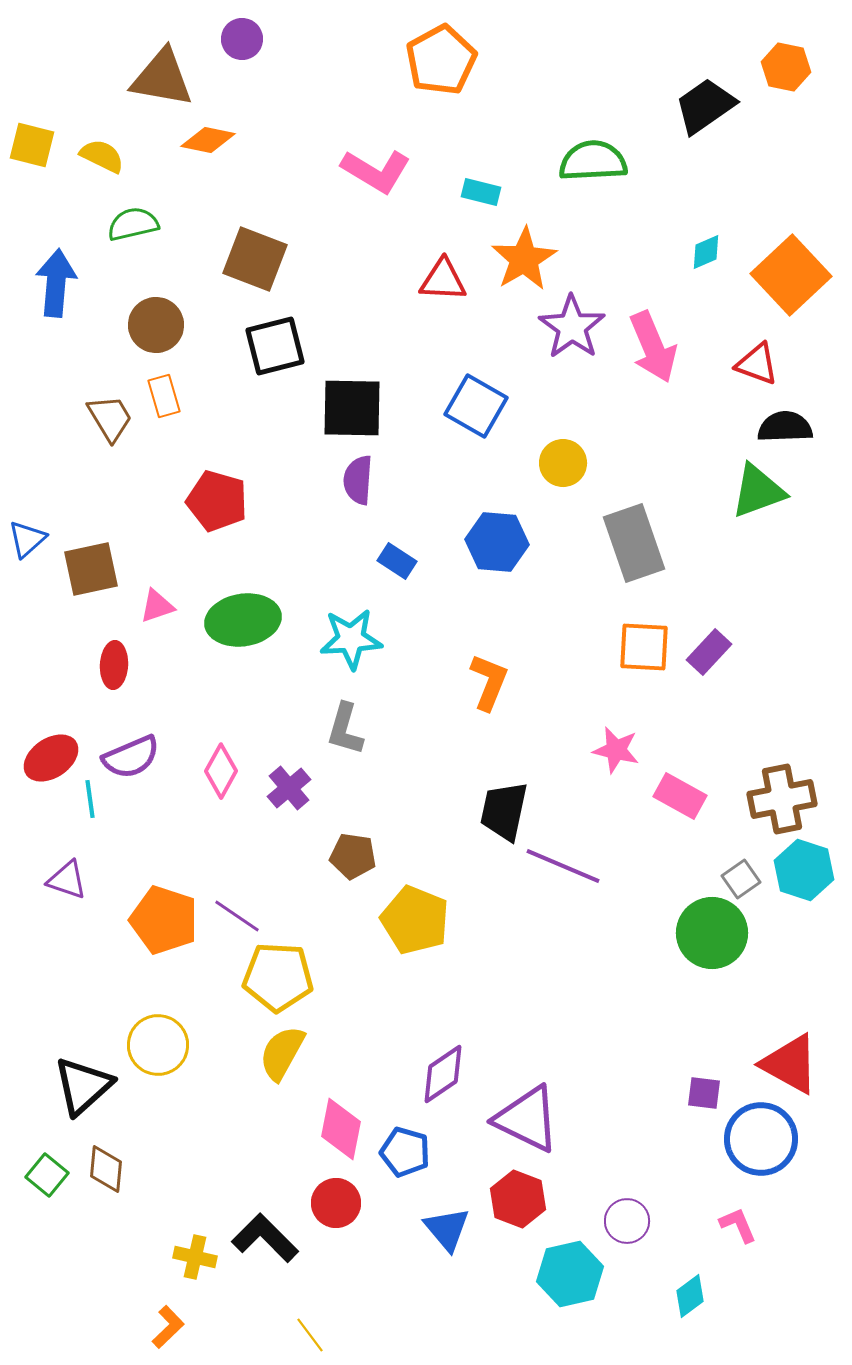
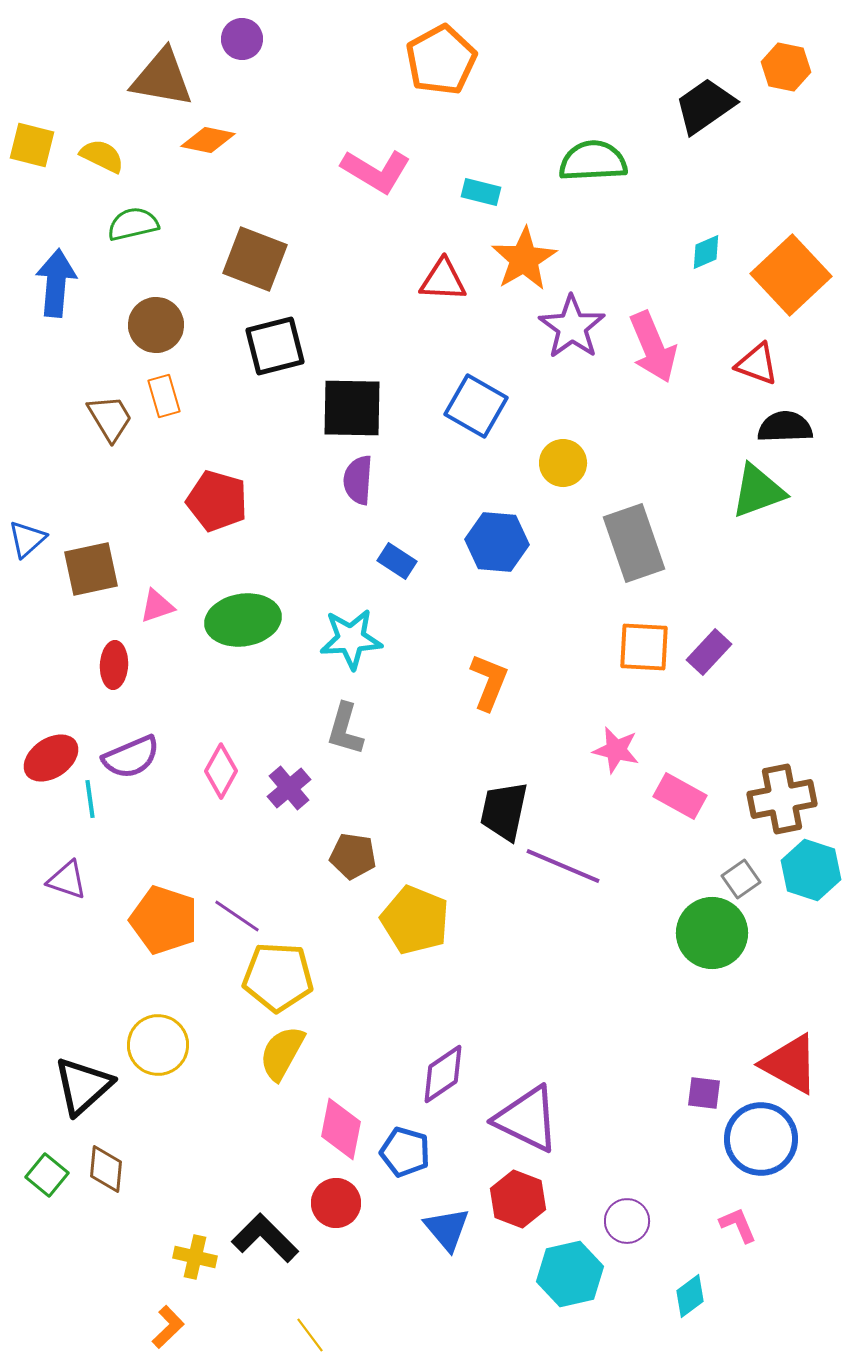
cyan hexagon at (804, 870): moved 7 px right
